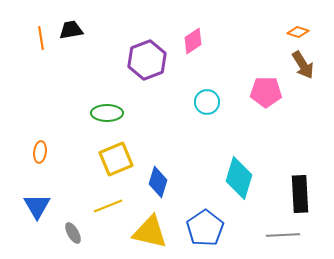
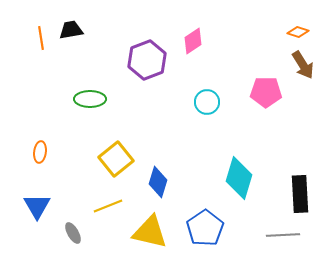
green ellipse: moved 17 px left, 14 px up
yellow square: rotated 16 degrees counterclockwise
